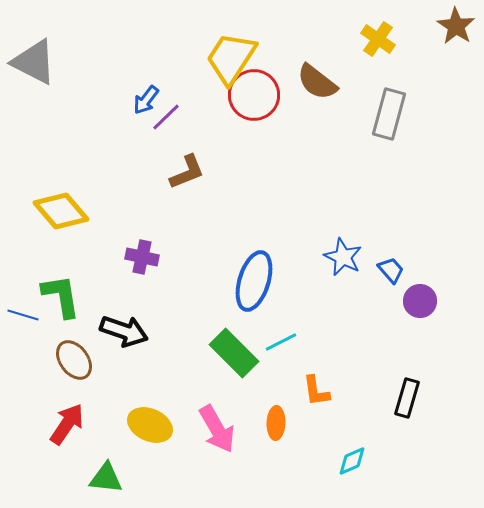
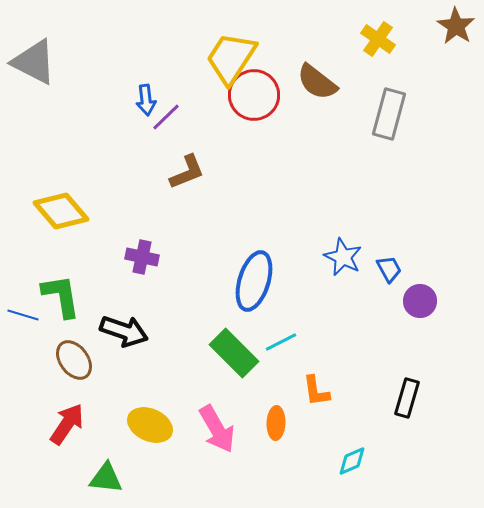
blue arrow: rotated 44 degrees counterclockwise
blue trapezoid: moved 2 px left, 1 px up; rotated 12 degrees clockwise
